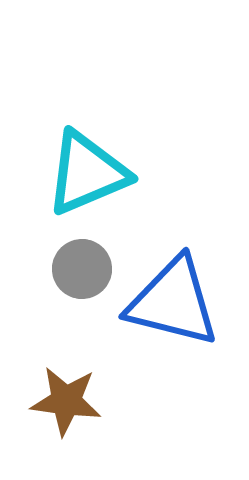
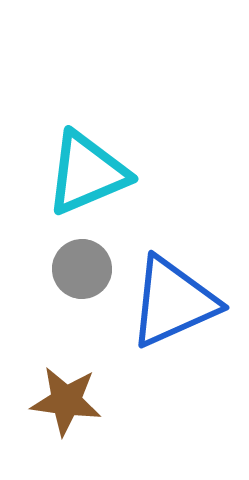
blue triangle: rotated 38 degrees counterclockwise
